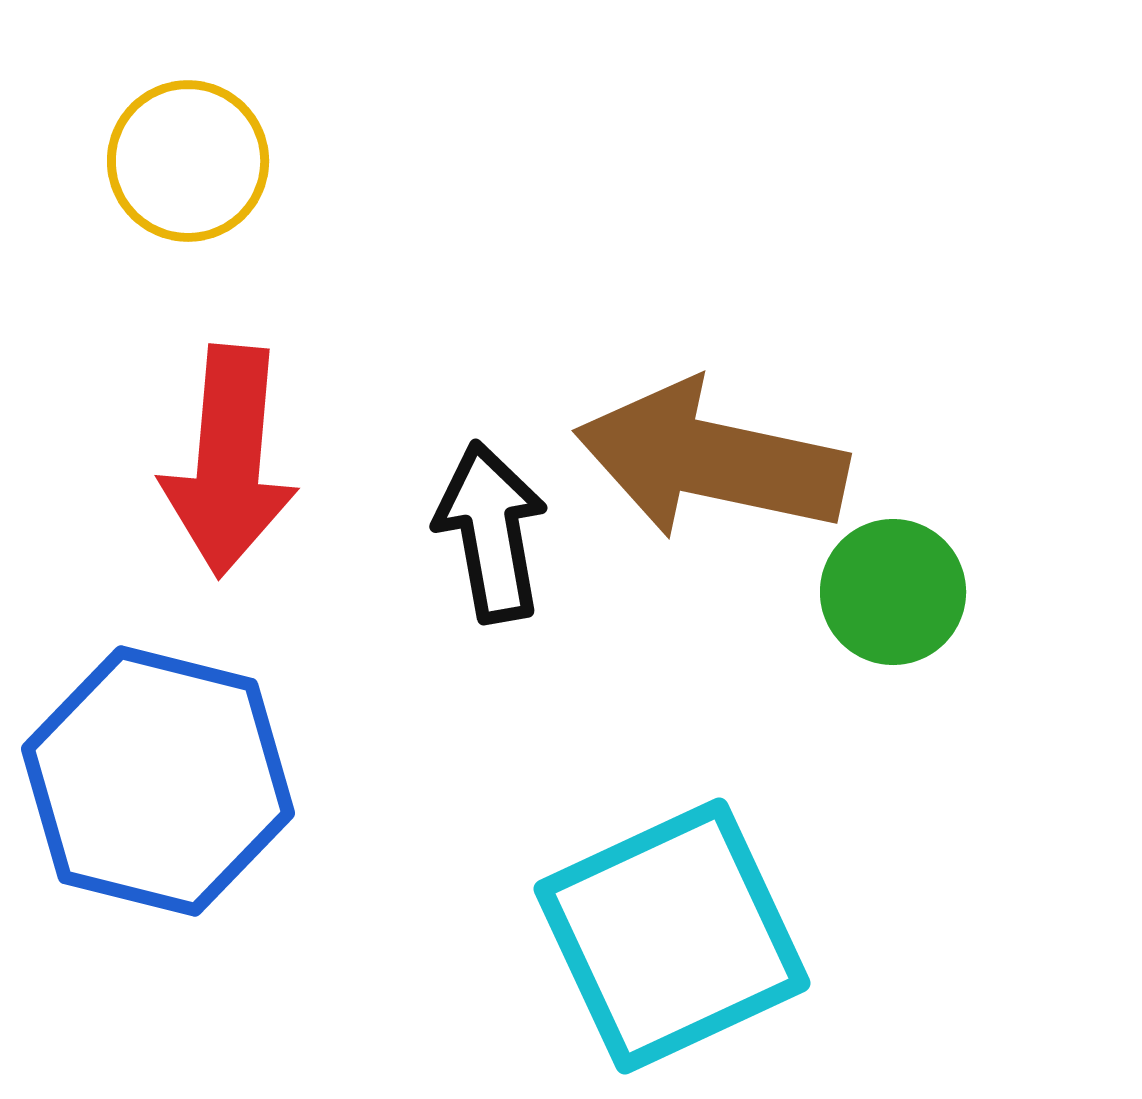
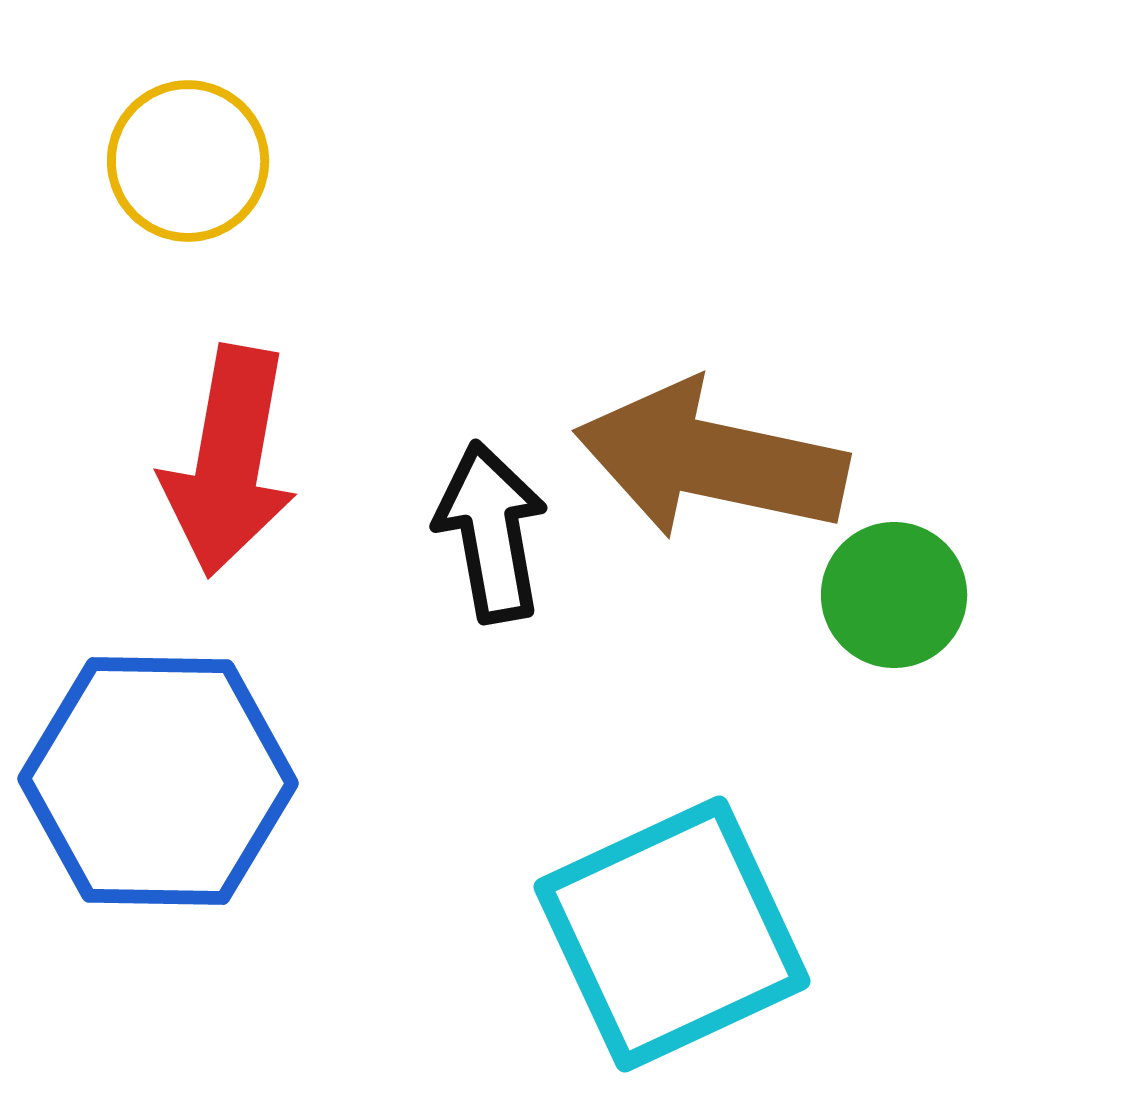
red arrow: rotated 5 degrees clockwise
green circle: moved 1 px right, 3 px down
blue hexagon: rotated 13 degrees counterclockwise
cyan square: moved 2 px up
